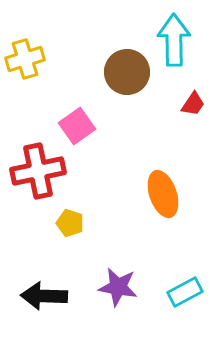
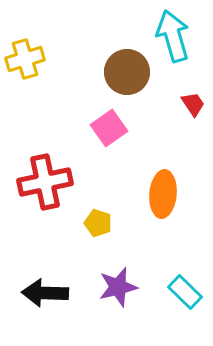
cyan arrow: moved 1 px left, 4 px up; rotated 15 degrees counterclockwise
red trapezoid: rotated 68 degrees counterclockwise
pink square: moved 32 px right, 2 px down
red cross: moved 7 px right, 11 px down
orange ellipse: rotated 24 degrees clockwise
yellow pentagon: moved 28 px right
purple star: rotated 24 degrees counterclockwise
cyan rectangle: rotated 72 degrees clockwise
black arrow: moved 1 px right, 3 px up
